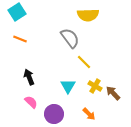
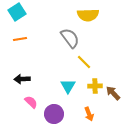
orange line: rotated 32 degrees counterclockwise
black arrow: moved 7 px left, 2 px down; rotated 70 degrees counterclockwise
yellow cross: rotated 32 degrees counterclockwise
orange arrow: rotated 24 degrees clockwise
